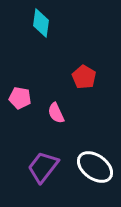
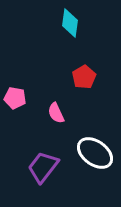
cyan diamond: moved 29 px right
red pentagon: rotated 10 degrees clockwise
pink pentagon: moved 5 px left
white ellipse: moved 14 px up
